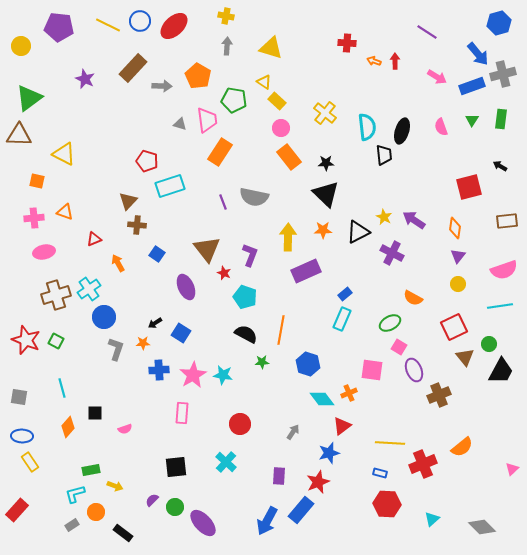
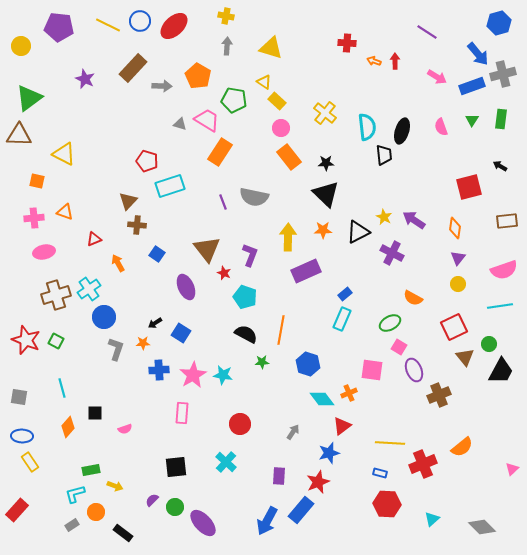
pink trapezoid at (207, 120): rotated 52 degrees counterclockwise
purple triangle at (458, 256): moved 2 px down
